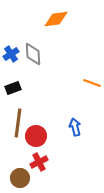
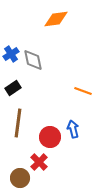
gray diamond: moved 6 px down; rotated 10 degrees counterclockwise
orange line: moved 9 px left, 8 px down
black rectangle: rotated 14 degrees counterclockwise
blue arrow: moved 2 px left, 2 px down
red circle: moved 14 px right, 1 px down
red cross: rotated 18 degrees counterclockwise
